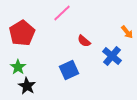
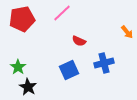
red pentagon: moved 14 px up; rotated 20 degrees clockwise
red semicircle: moved 5 px left; rotated 16 degrees counterclockwise
blue cross: moved 8 px left, 7 px down; rotated 36 degrees clockwise
black star: moved 1 px right, 1 px down
